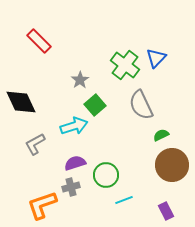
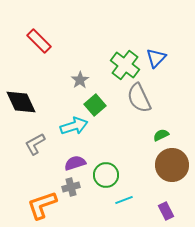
gray semicircle: moved 2 px left, 7 px up
